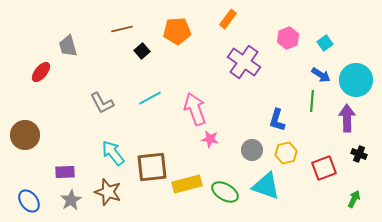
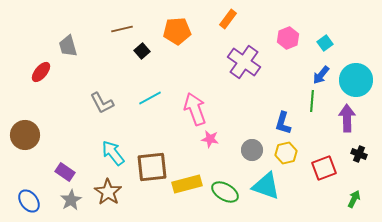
blue arrow: rotated 96 degrees clockwise
blue L-shape: moved 6 px right, 3 px down
purple rectangle: rotated 36 degrees clockwise
brown star: rotated 16 degrees clockwise
